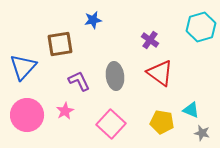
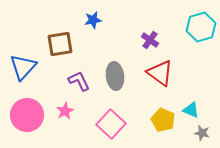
yellow pentagon: moved 1 px right, 2 px up; rotated 15 degrees clockwise
